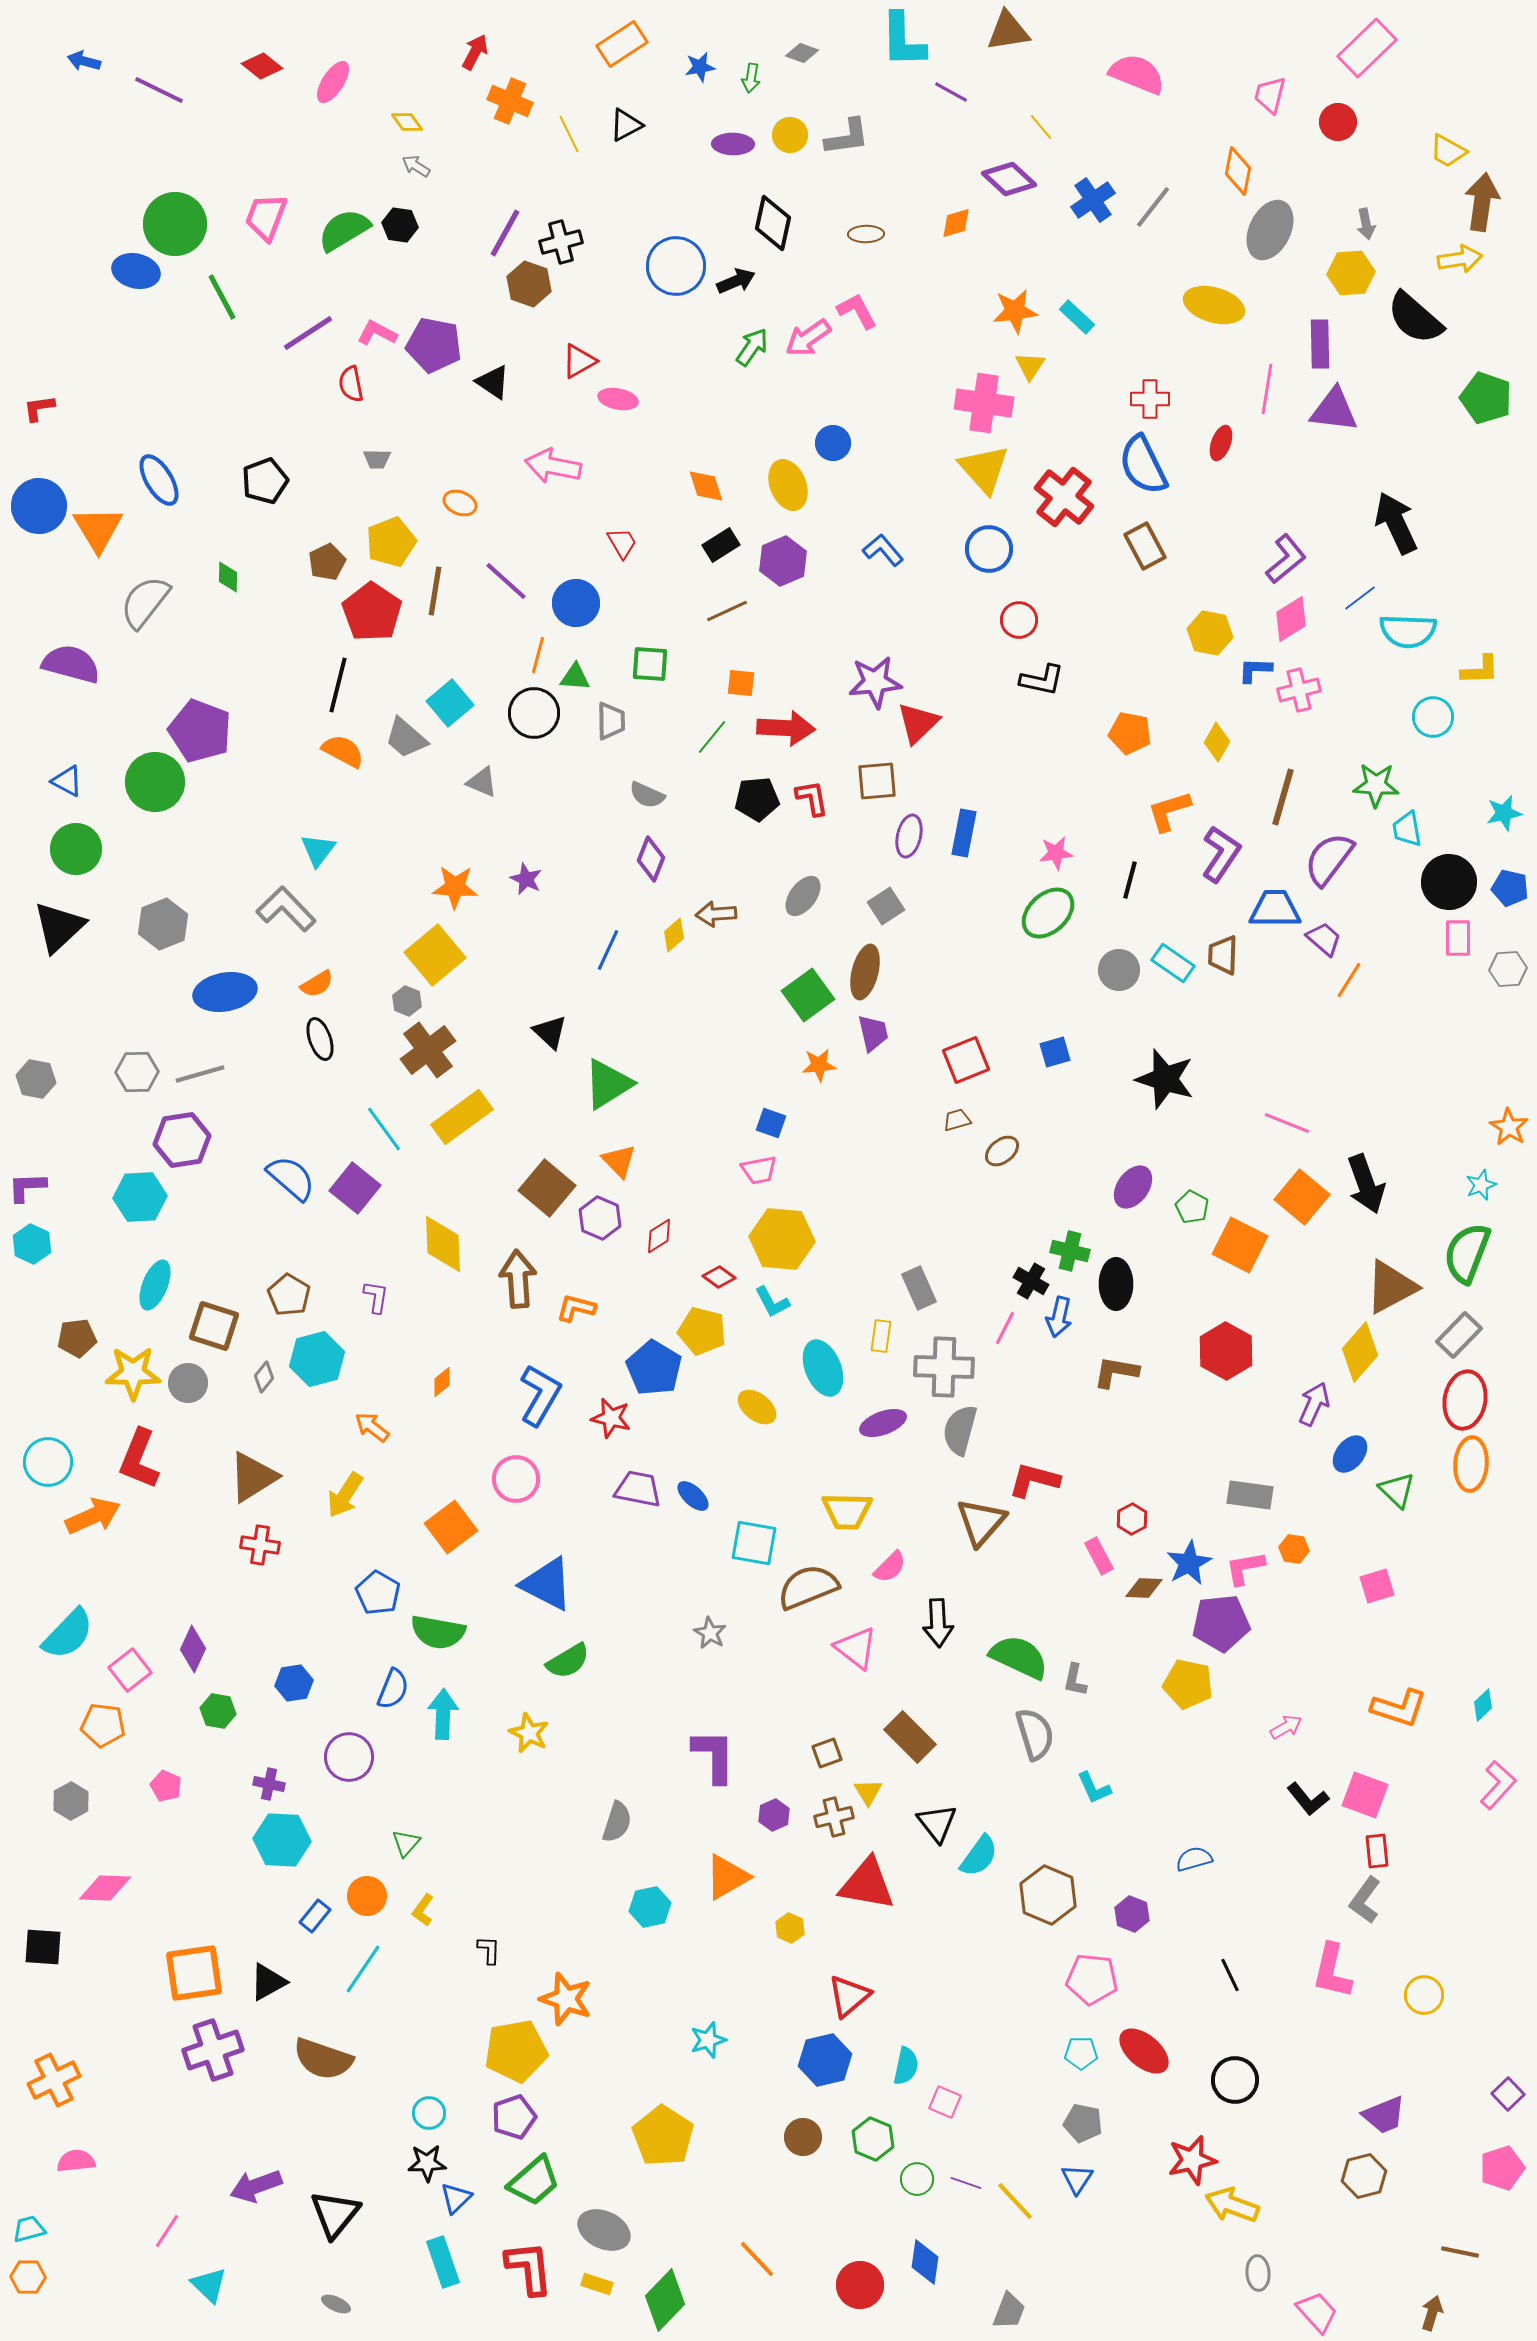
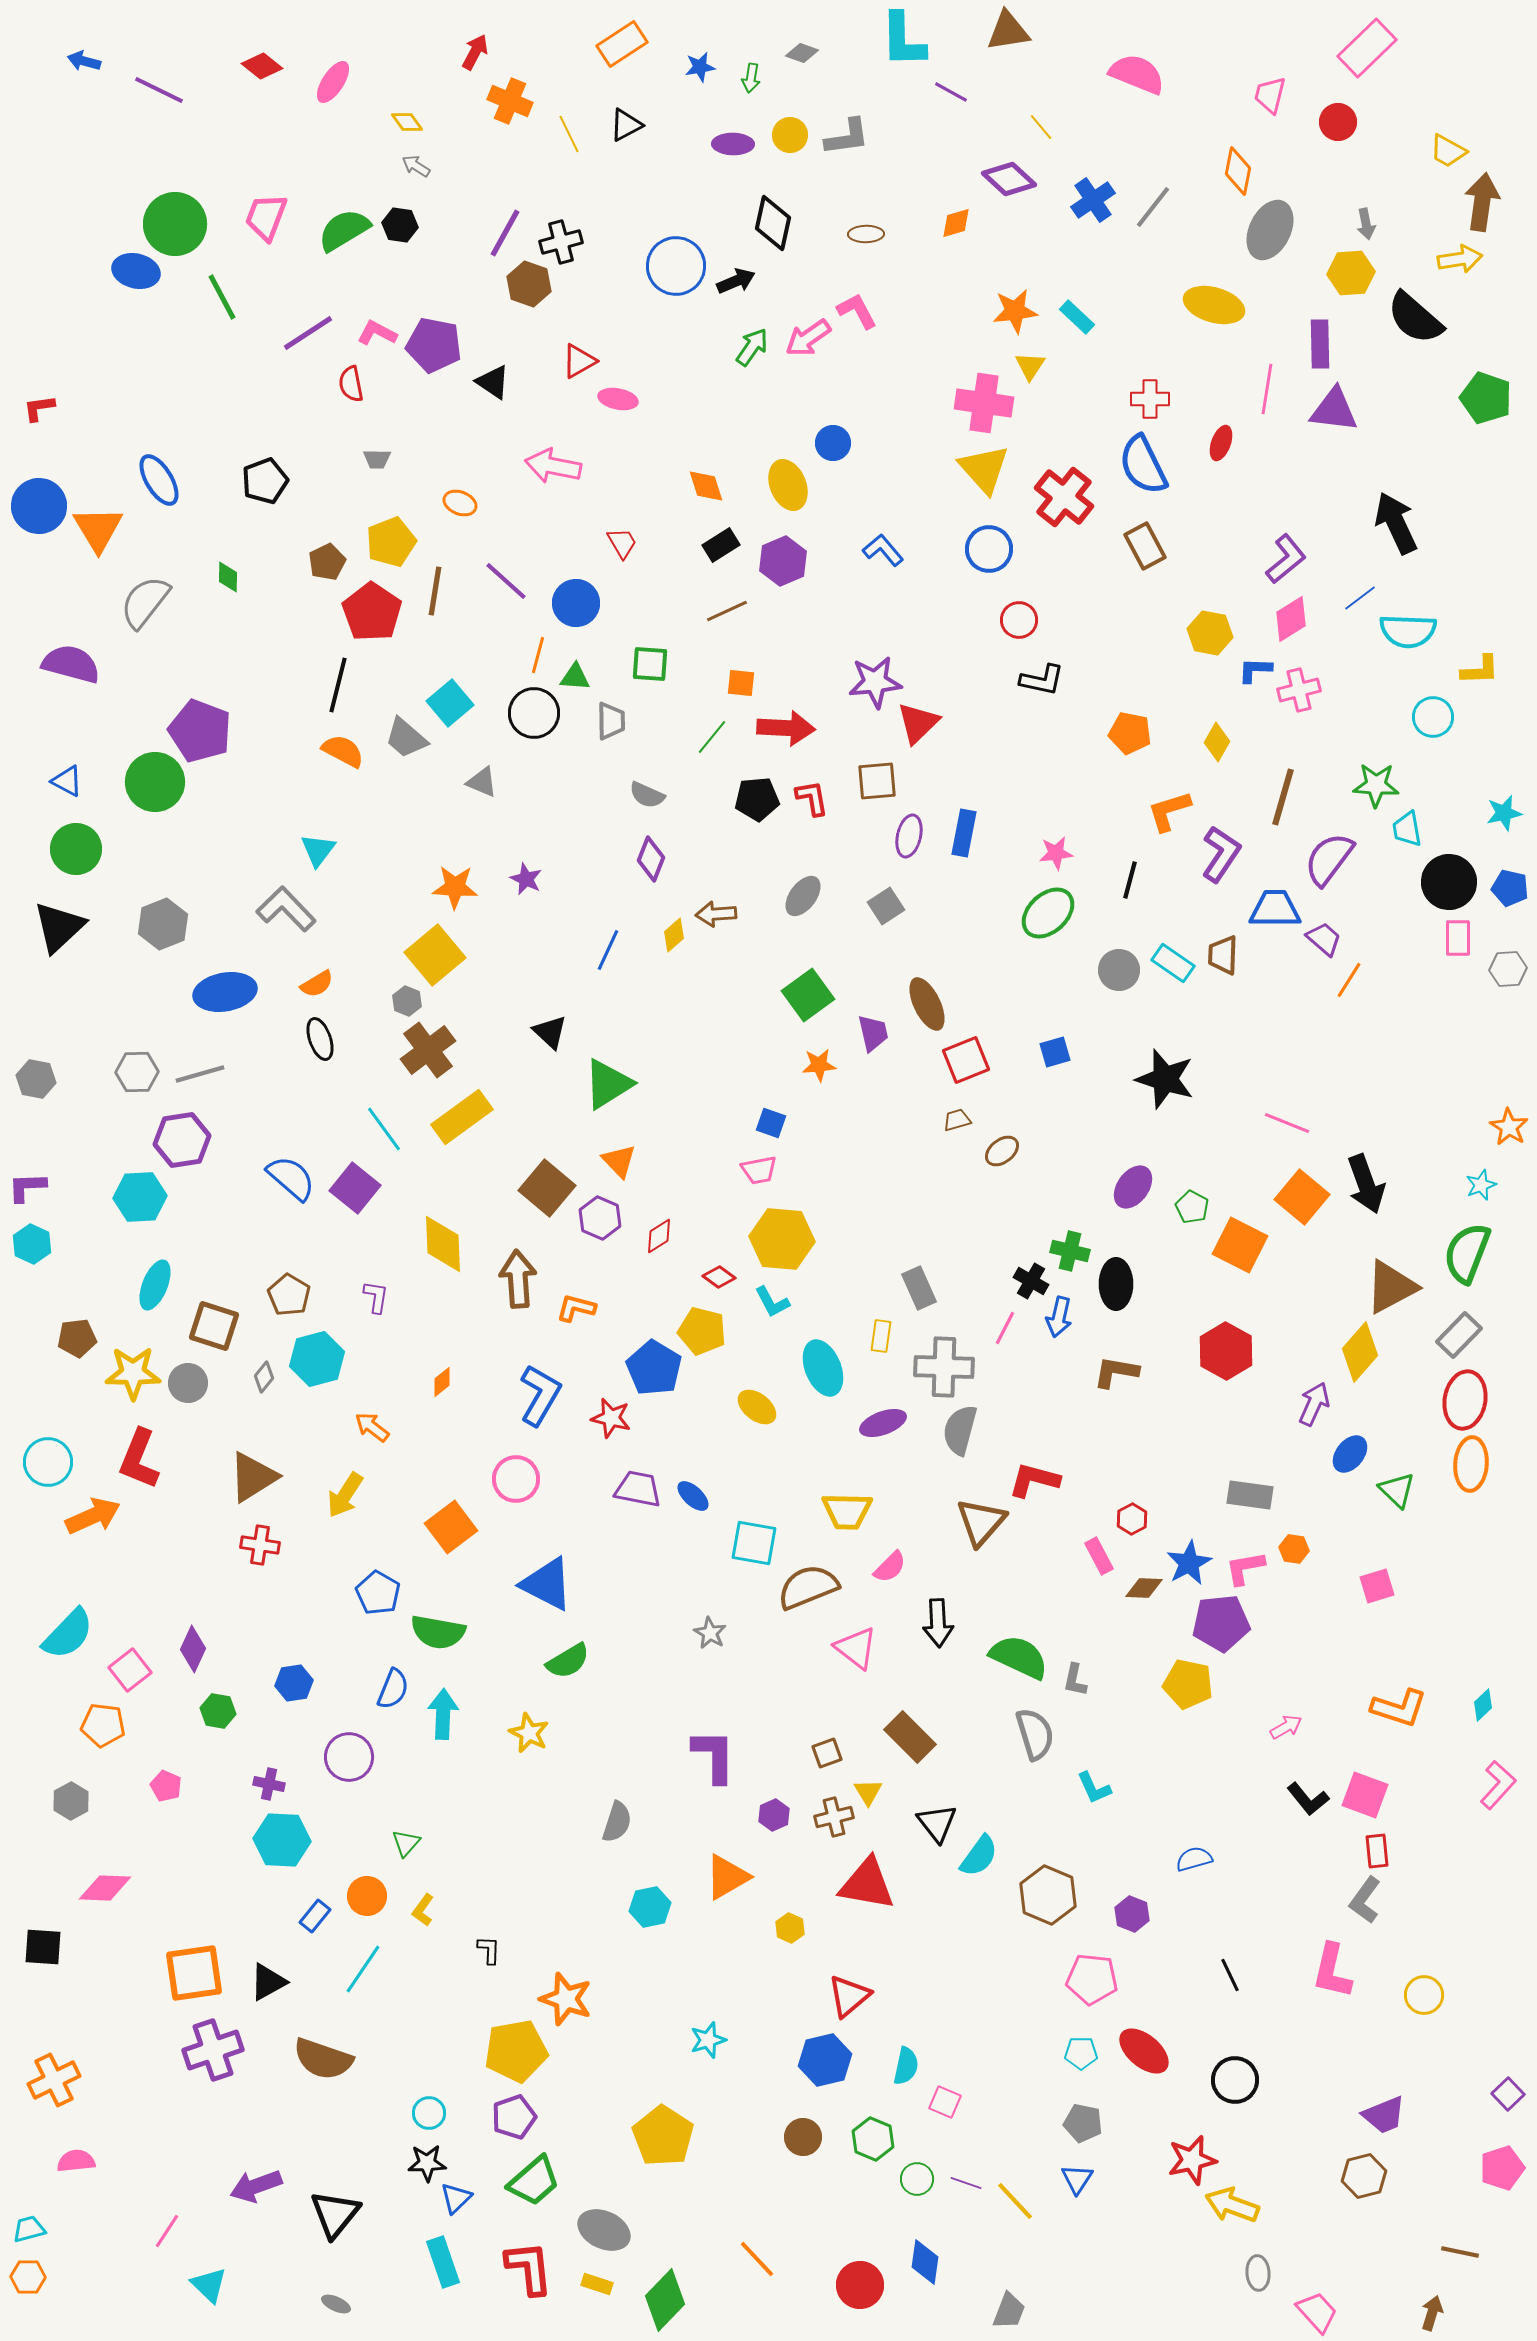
brown ellipse at (865, 972): moved 62 px right, 32 px down; rotated 40 degrees counterclockwise
